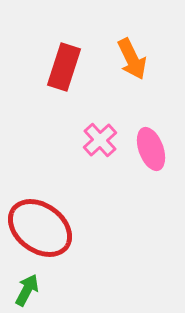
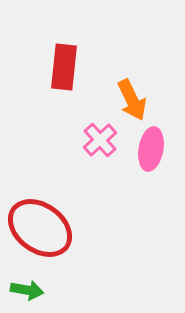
orange arrow: moved 41 px down
red rectangle: rotated 12 degrees counterclockwise
pink ellipse: rotated 30 degrees clockwise
green arrow: rotated 72 degrees clockwise
